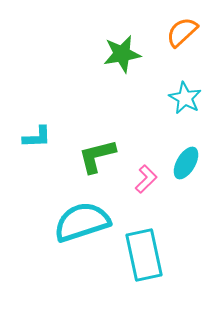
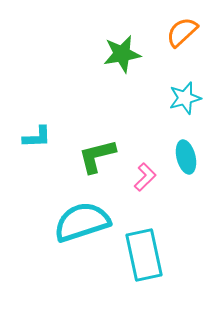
cyan star: rotated 28 degrees clockwise
cyan ellipse: moved 6 px up; rotated 44 degrees counterclockwise
pink L-shape: moved 1 px left, 2 px up
